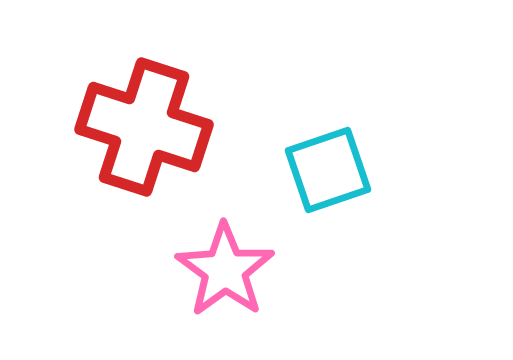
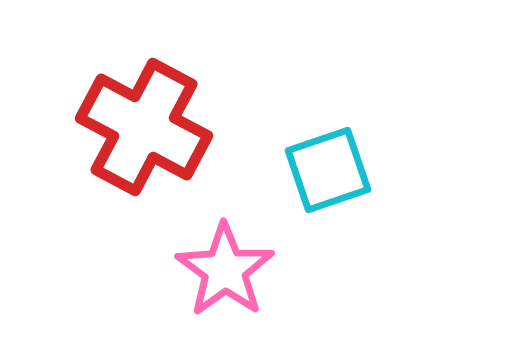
red cross: rotated 10 degrees clockwise
